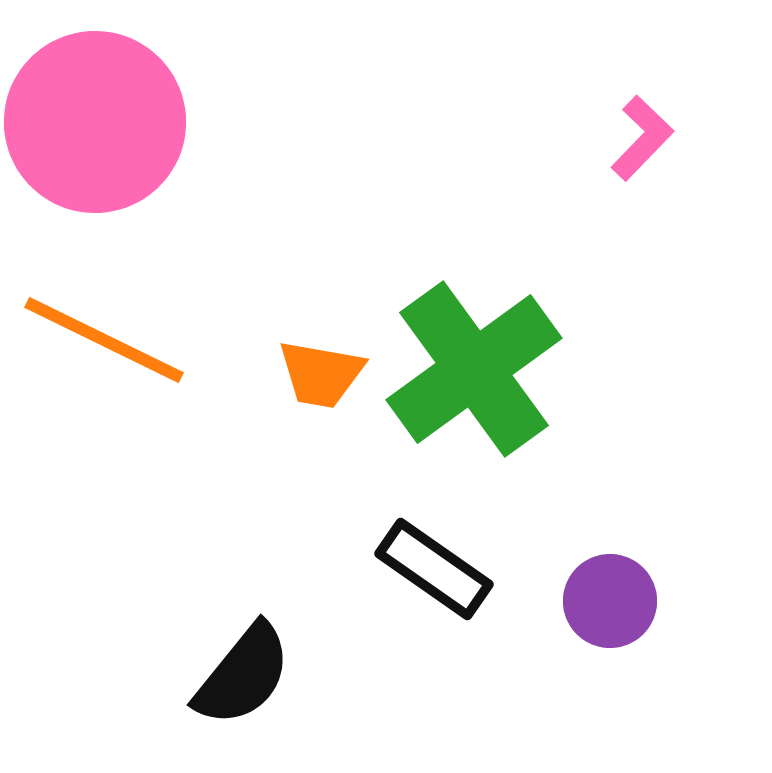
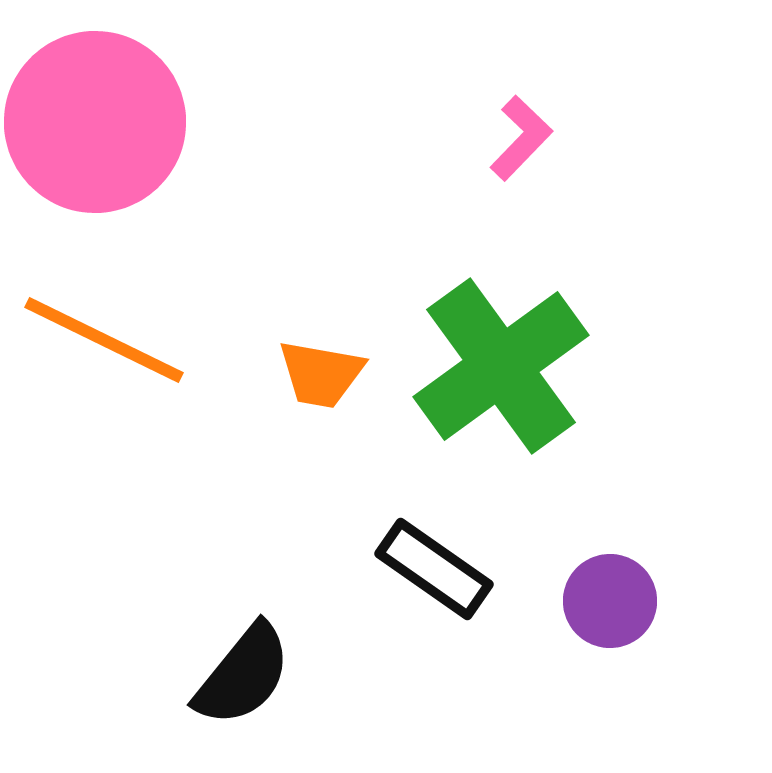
pink L-shape: moved 121 px left
green cross: moved 27 px right, 3 px up
